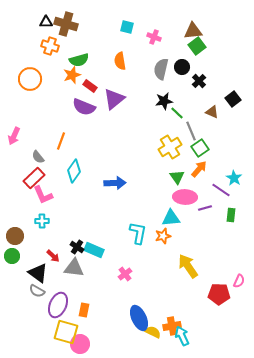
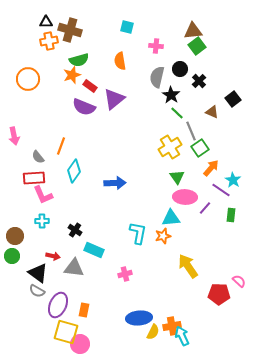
brown cross at (66, 24): moved 4 px right, 6 px down
pink cross at (154, 37): moved 2 px right, 9 px down; rotated 16 degrees counterclockwise
orange cross at (50, 46): moved 1 px left, 5 px up; rotated 30 degrees counterclockwise
black circle at (182, 67): moved 2 px left, 2 px down
gray semicircle at (161, 69): moved 4 px left, 8 px down
orange circle at (30, 79): moved 2 px left
black star at (164, 101): moved 7 px right, 6 px up; rotated 30 degrees counterclockwise
pink arrow at (14, 136): rotated 36 degrees counterclockwise
orange line at (61, 141): moved 5 px down
orange arrow at (199, 169): moved 12 px right, 1 px up
red rectangle at (34, 178): rotated 40 degrees clockwise
cyan star at (234, 178): moved 1 px left, 2 px down
purple line at (205, 208): rotated 32 degrees counterclockwise
black cross at (77, 247): moved 2 px left, 17 px up
red arrow at (53, 256): rotated 32 degrees counterclockwise
pink cross at (125, 274): rotated 24 degrees clockwise
pink semicircle at (239, 281): rotated 72 degrees counterclockwise
blue ellipse at (139, 318): rotated 70 degrees counterclockwise
yellow semicircle at (153, 332): rotated 91 degrees clockwise
